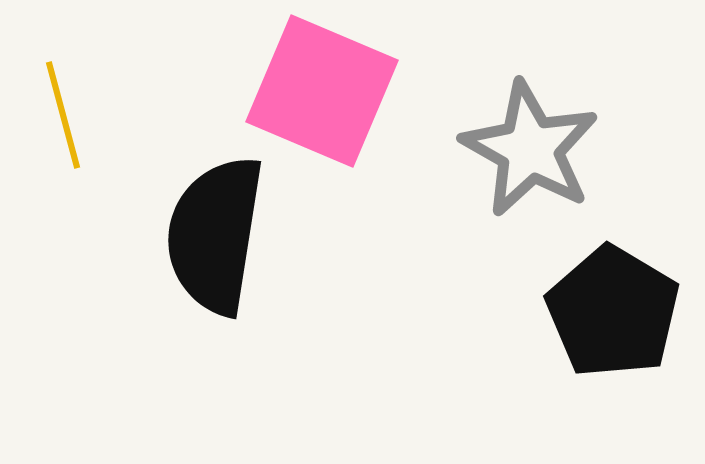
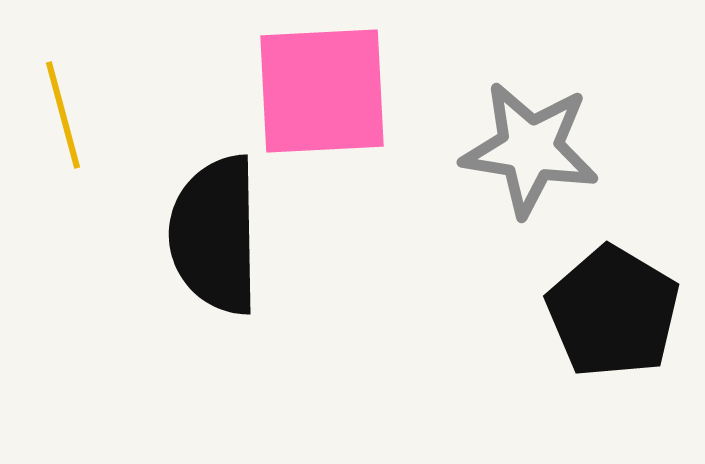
pink square: rotated 26 degrees counterclockwise
gray star: rotated 20 degrees counterclockwise
black semicircle: rotated 10 degrees counterclockwise
